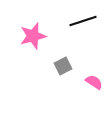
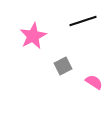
pink star: rotated 12 degrees counterclockwise
